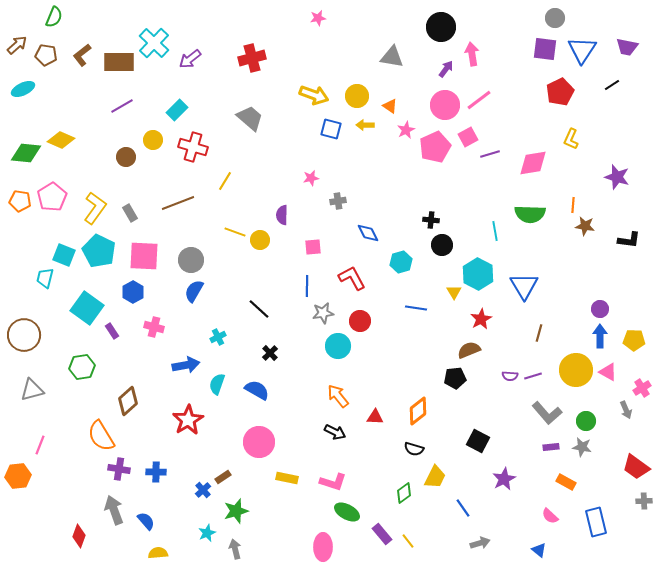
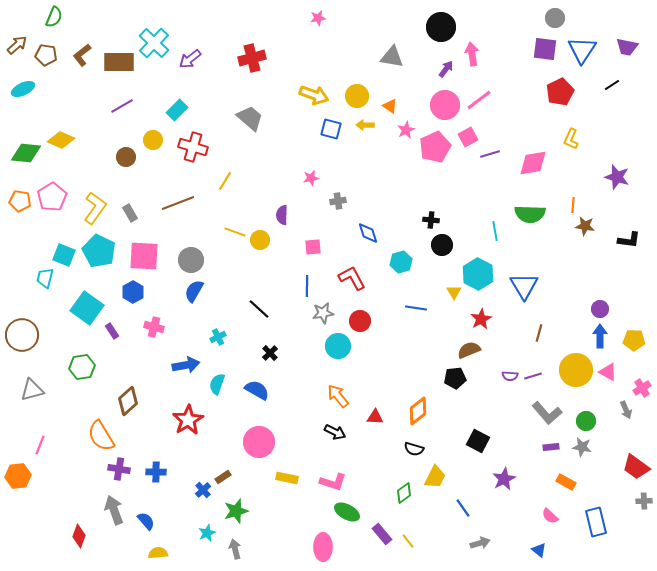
blue diamond at (368, 233): rotated 10 degrees clockwise
brown circle at (24, 335): moved 2 px left
